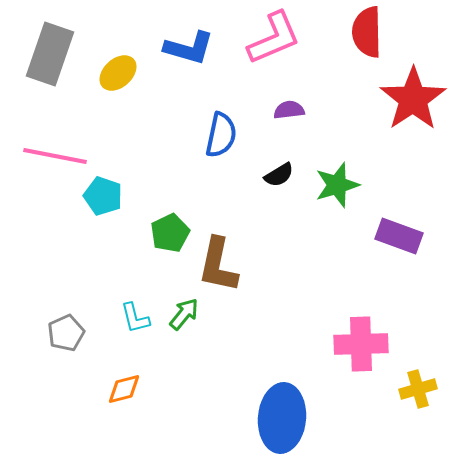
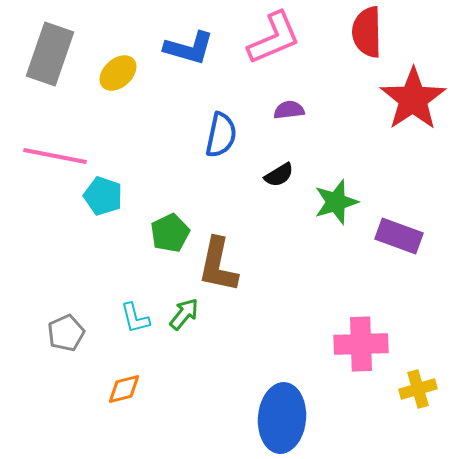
green star: moved 1 px left, 17 px down
